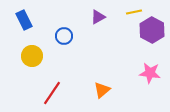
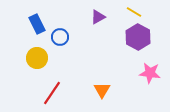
yellow line: rotated 42 degrees clockwise
blue rectangle: moved 13 px right, 4 px down
purple hexagon: moved 14 px left, 7 px down
blue circle: moved 4 px left, 1 px down
yellow circle: moved 5 px right, 2 px down
orange triangle: rotated 18 degrees counterclockwise
